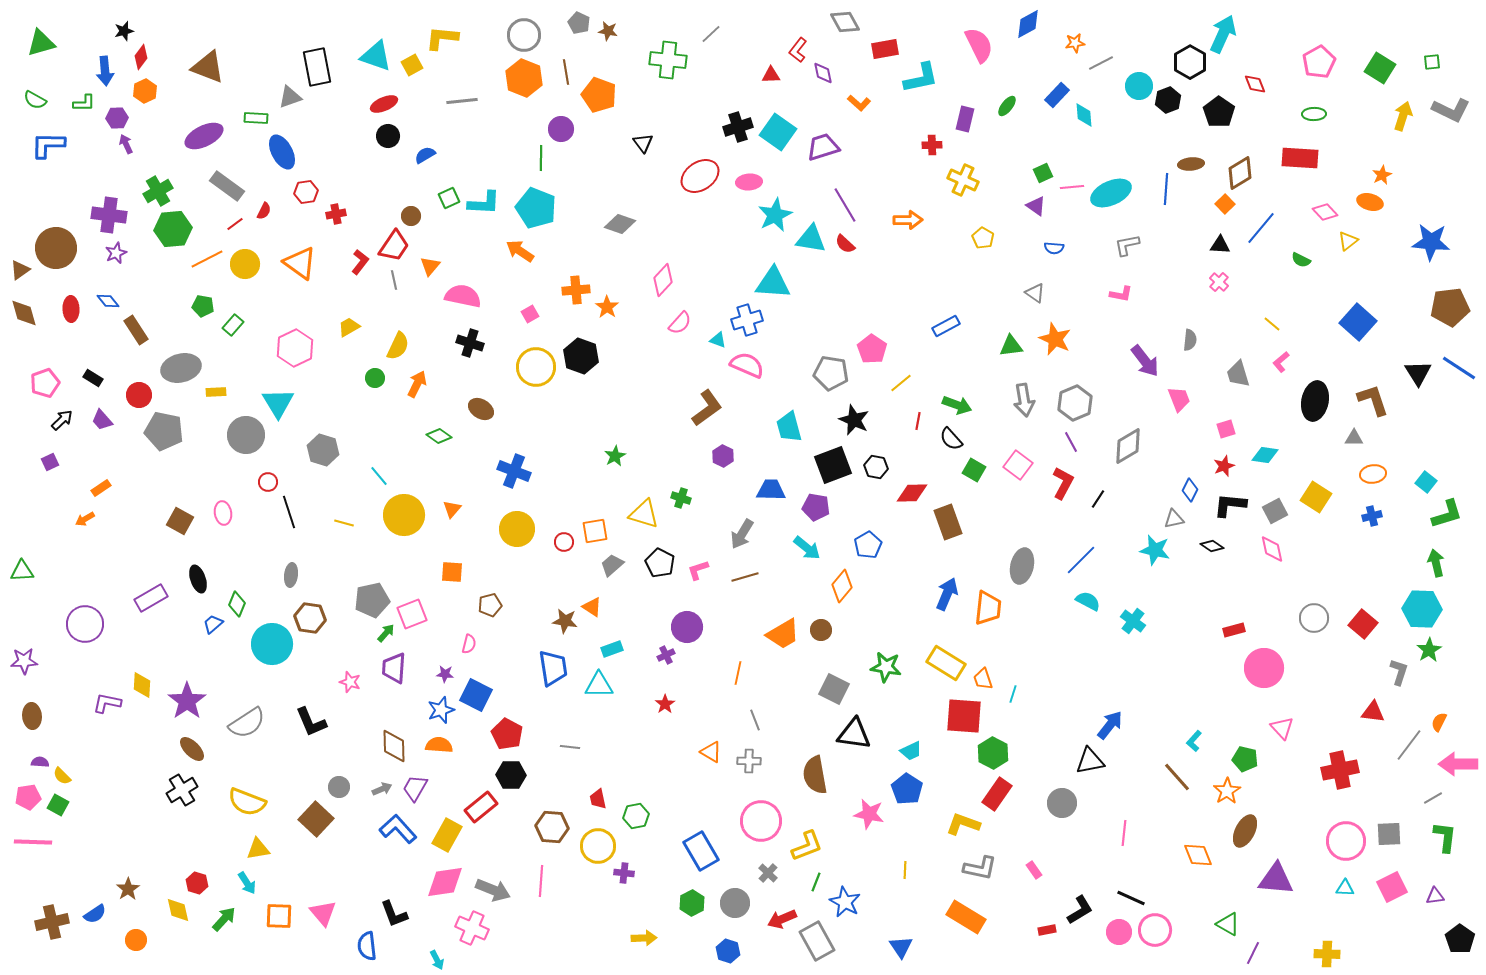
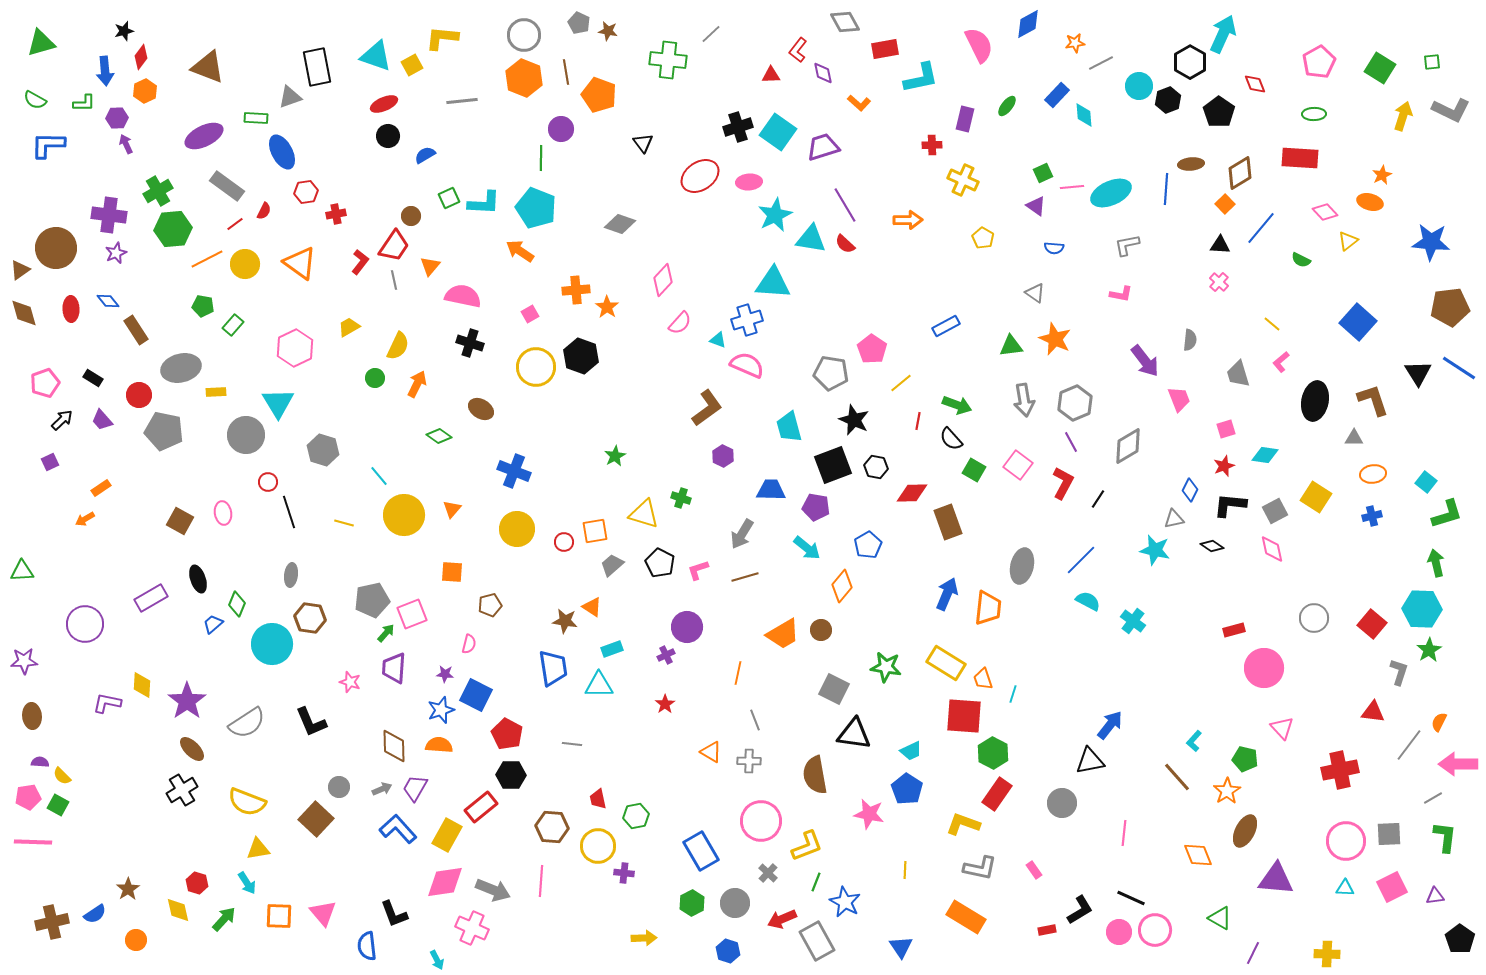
red square at (1363, 624): moved 9 px right
gray line at (570, 747): moved 2 px right, 3 px up
green triangle at (1228, 924): moved 8 px left, 6 px up
